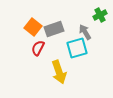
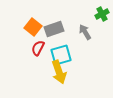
green cross: moved 2 px right, 1 px up
cyan square: moved 16 px left, 7 px down
